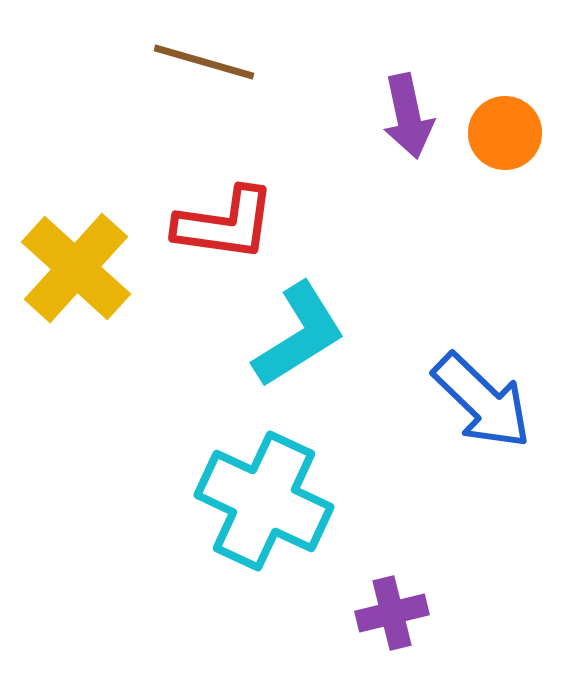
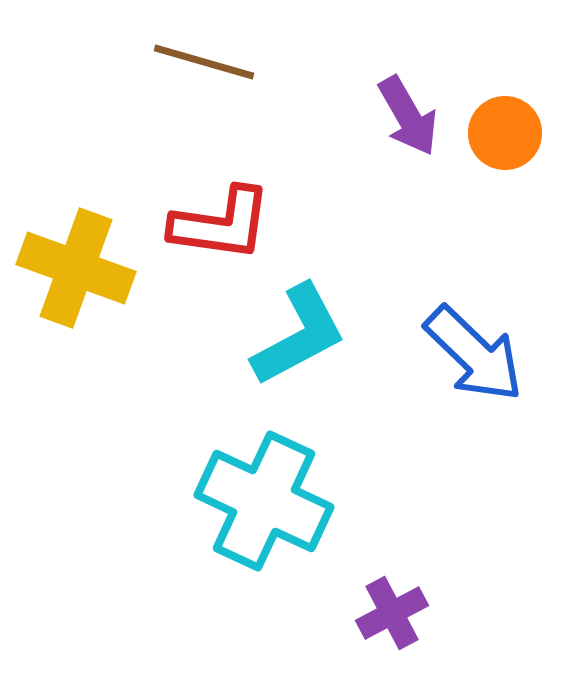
purple arrow: rotated 18 degrees counterclockwise
red L-shape: moved 4 px left
yellow cross: rotated 22 degrees counterclockwise
cyan L-shape: rotated 4 degrees clockwise
blue arrow: moved 8 px left, 47 px up
purple cross: rotated 14 degrees counterclockwise
